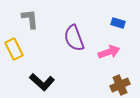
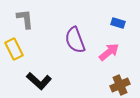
gray L-shape: moved 5 px left
purple semicircle: moved 1 px right, 2 px down
pink arrow: rotated 20 degrees counterclockwise
black L-shape: moved 3 px left, 1 px up
